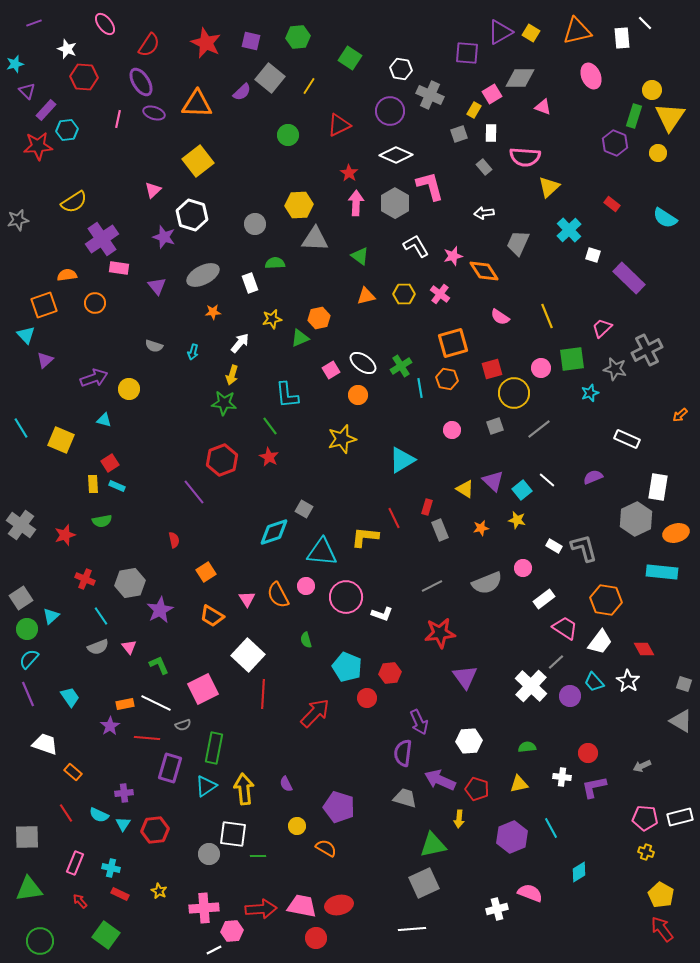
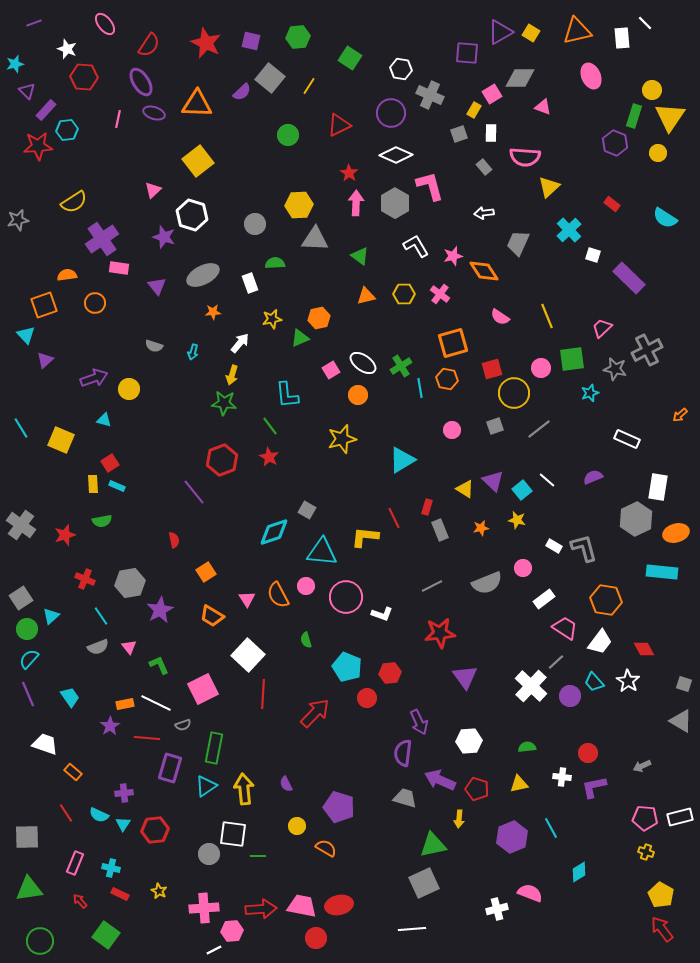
purple circle at (390, 111): moved 1 px right, 2 px down
gray square at (304, 509): moved 3 px right, 1 px down
